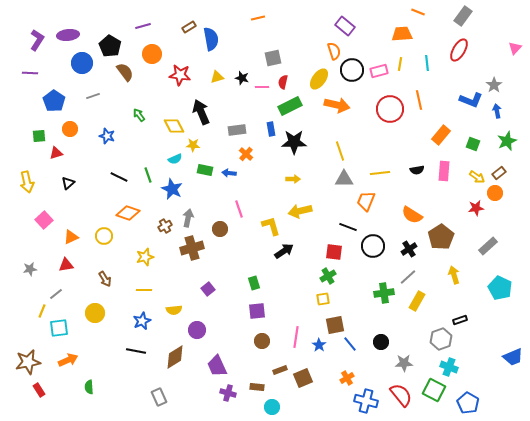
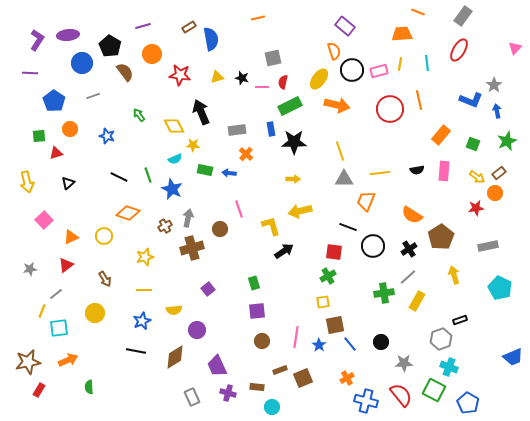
gray rectangle at (488, 246): rotated 30 degrees clockwise
red triangle at (66, 265): rotated 28 degrees counterclockwise
yellow square at (323, 299): moved 3 px down
red rectangle at (39, 390): rotated 64 degrees clockwise
gray rectangle at (159, 397): moved 33 px right
